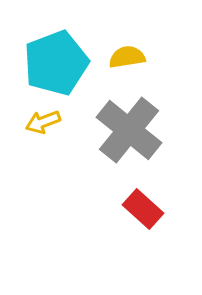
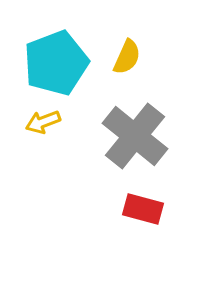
yellow semicircle: rotated 123 degrees clockwise
gray cross: moved 6 px right, 6 px down
red rectangle: rotated 27 degrees counterclockwise
